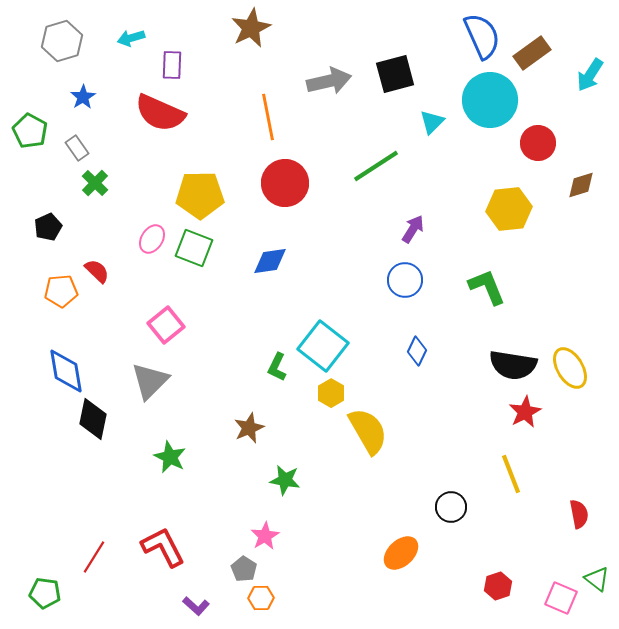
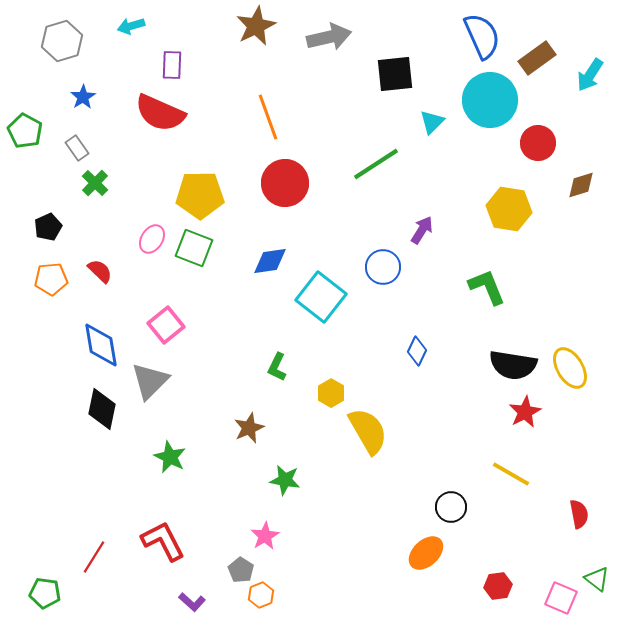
brown star at (251, 28): moved 5 px right, 2 px up
cyan arrow at (131, 38): moved 12 px up
brown rectangle at (532, 53): moved 5 px right, 5 px down
black square at (395, 74): rotated 9 degrees clockwise
gray arrow at (329, 81): moved 44 px up
orange line at (268, 117): rotated 9 degrees counterclockwise
green pentagon at (30, 131): moved 5 px left
green line at (376, 166): moved 2 px up
yellow hexagon at (509, 209): rotated 15 degrees clockwise
purple arrow at (413, 229): moved 9 px right, 1 px down
red semicircle at (97, 271): moved 3 px right
blue circle at (405, 280): moved 22 px left, 13 px up
orange pentagon at (61, 291): moved 10 px left, 12 px up
cyan square at (323, 346): moved 2 px left, 49 px up
blue diamond at (66, 371): moved 35 px right, 26 px up
black diamond at (93, 419): moved 9 px right, 10 px up
yellow line at (511, 474): rotated 39 degrees counterclockwise
red L-shape at (163, 547): moved 6 px up
orange ellipse at (401, 553): moved 25 px right
gray pentagon at (244, 569): moved 3 px left, 1 px down
red hexagon at (498, 586): rotated 12 degrees clockwise
orange hexagon at (261, 598): moved 3 px up; rotated 20 degrees counterclockwise
purple L-shape at (196, 606): moved 4 px left, 4 px up
